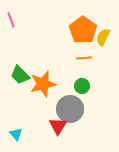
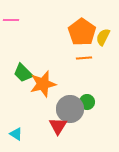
pink line: rotated 70 degrees counterclockwise
orange pentagon: moved 1 px left, 2 px down
green trapezoid: moved 3 px right, 2 px up
green circle: moved 5 px right, 16 px down
cyan triangle: rotated 16 degrees counterclockwise
